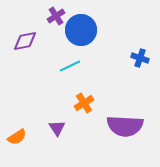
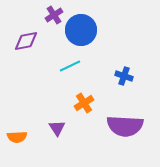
purple cross: moved 2 px left, 1 px up
purple diamond: moved 1 px right
blue cross: moved 16 px left, 18 px down
orange semicircle: rotated 30 degrees clockwise
